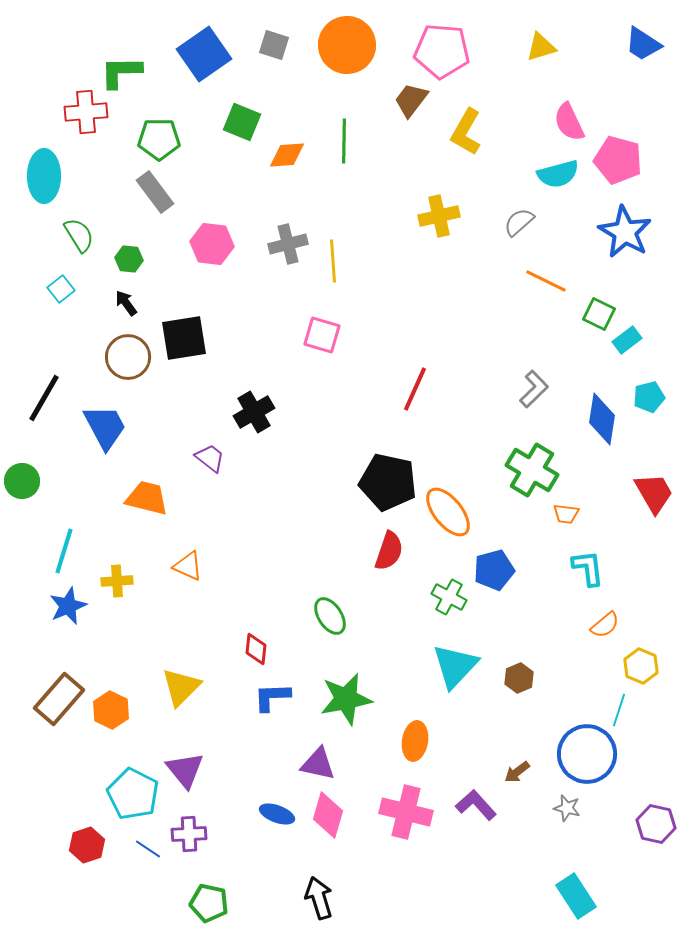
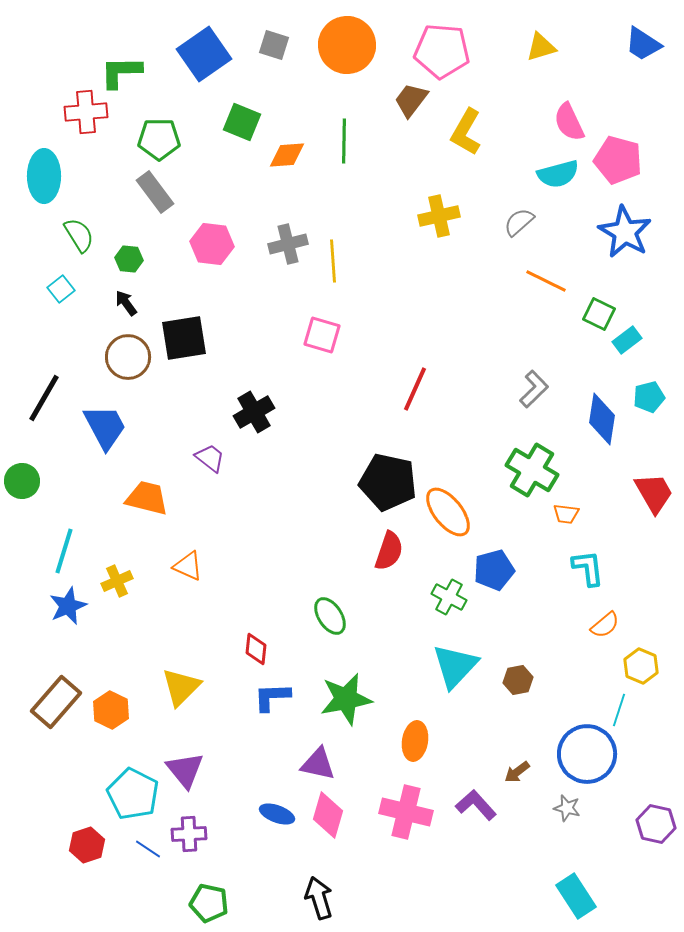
yellow cross at (117, 581): rotated 20 degrees counterclockwise
brown hexagon at (519, 678): moved 1 px left, 2 px down; rotated 12 degrees clockwise
brown rectangle at (59, 699): moved 3 px left, 3 px down
